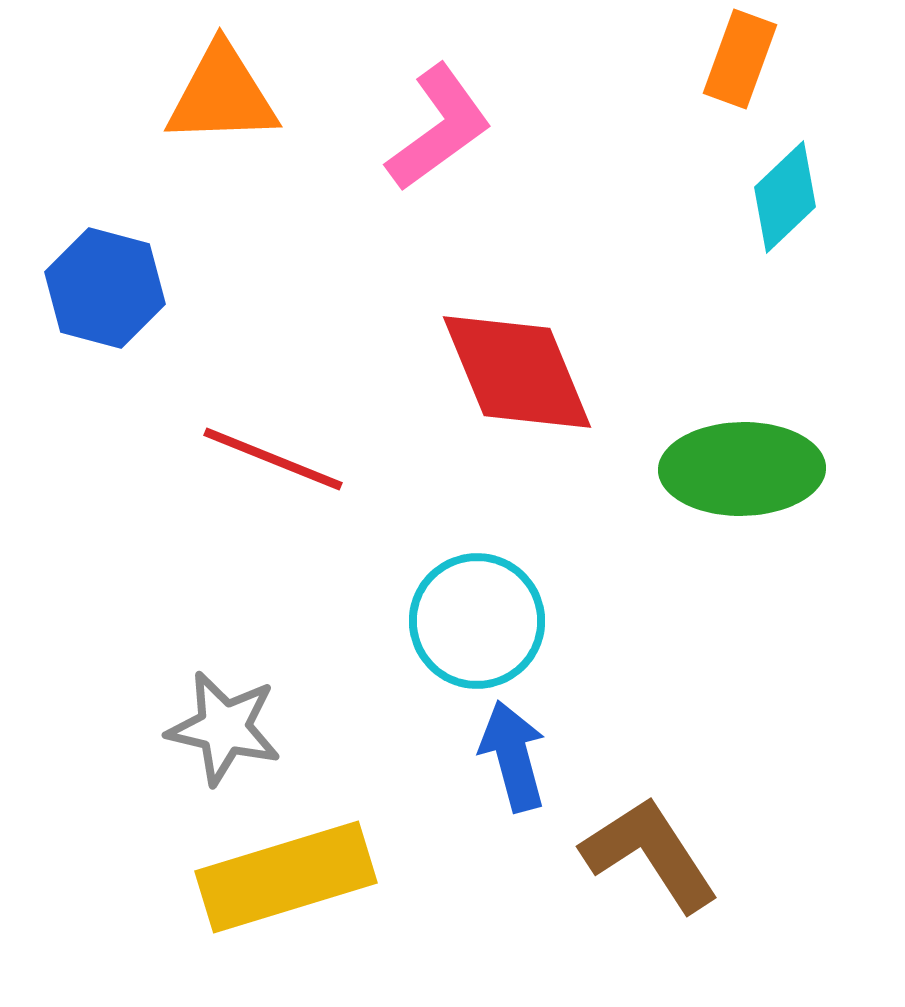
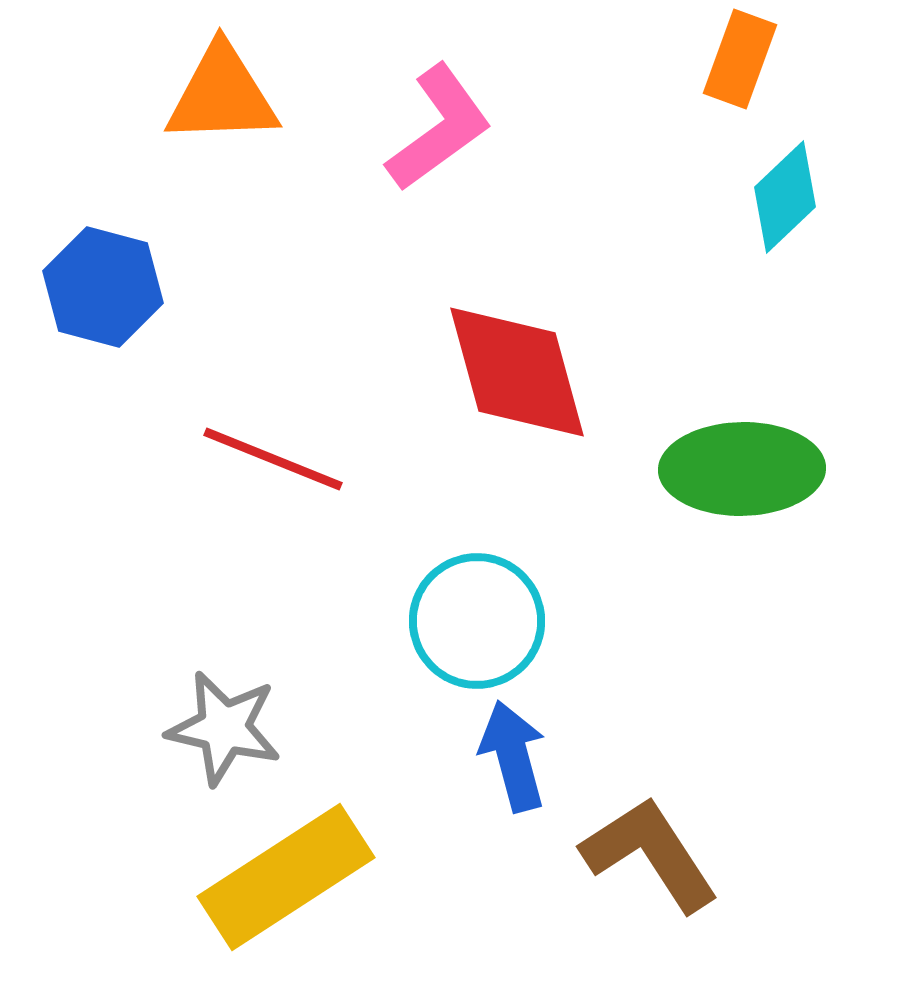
blue hexagon: moved 2 px left, 1 px up
red diamond: rotated 7 degrees clockwise
yellow rectangle: rotated 16 degrees counterclockwise
